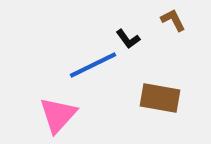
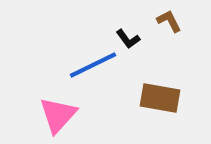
brown L-shape: moved 4 px left, 1 px down
